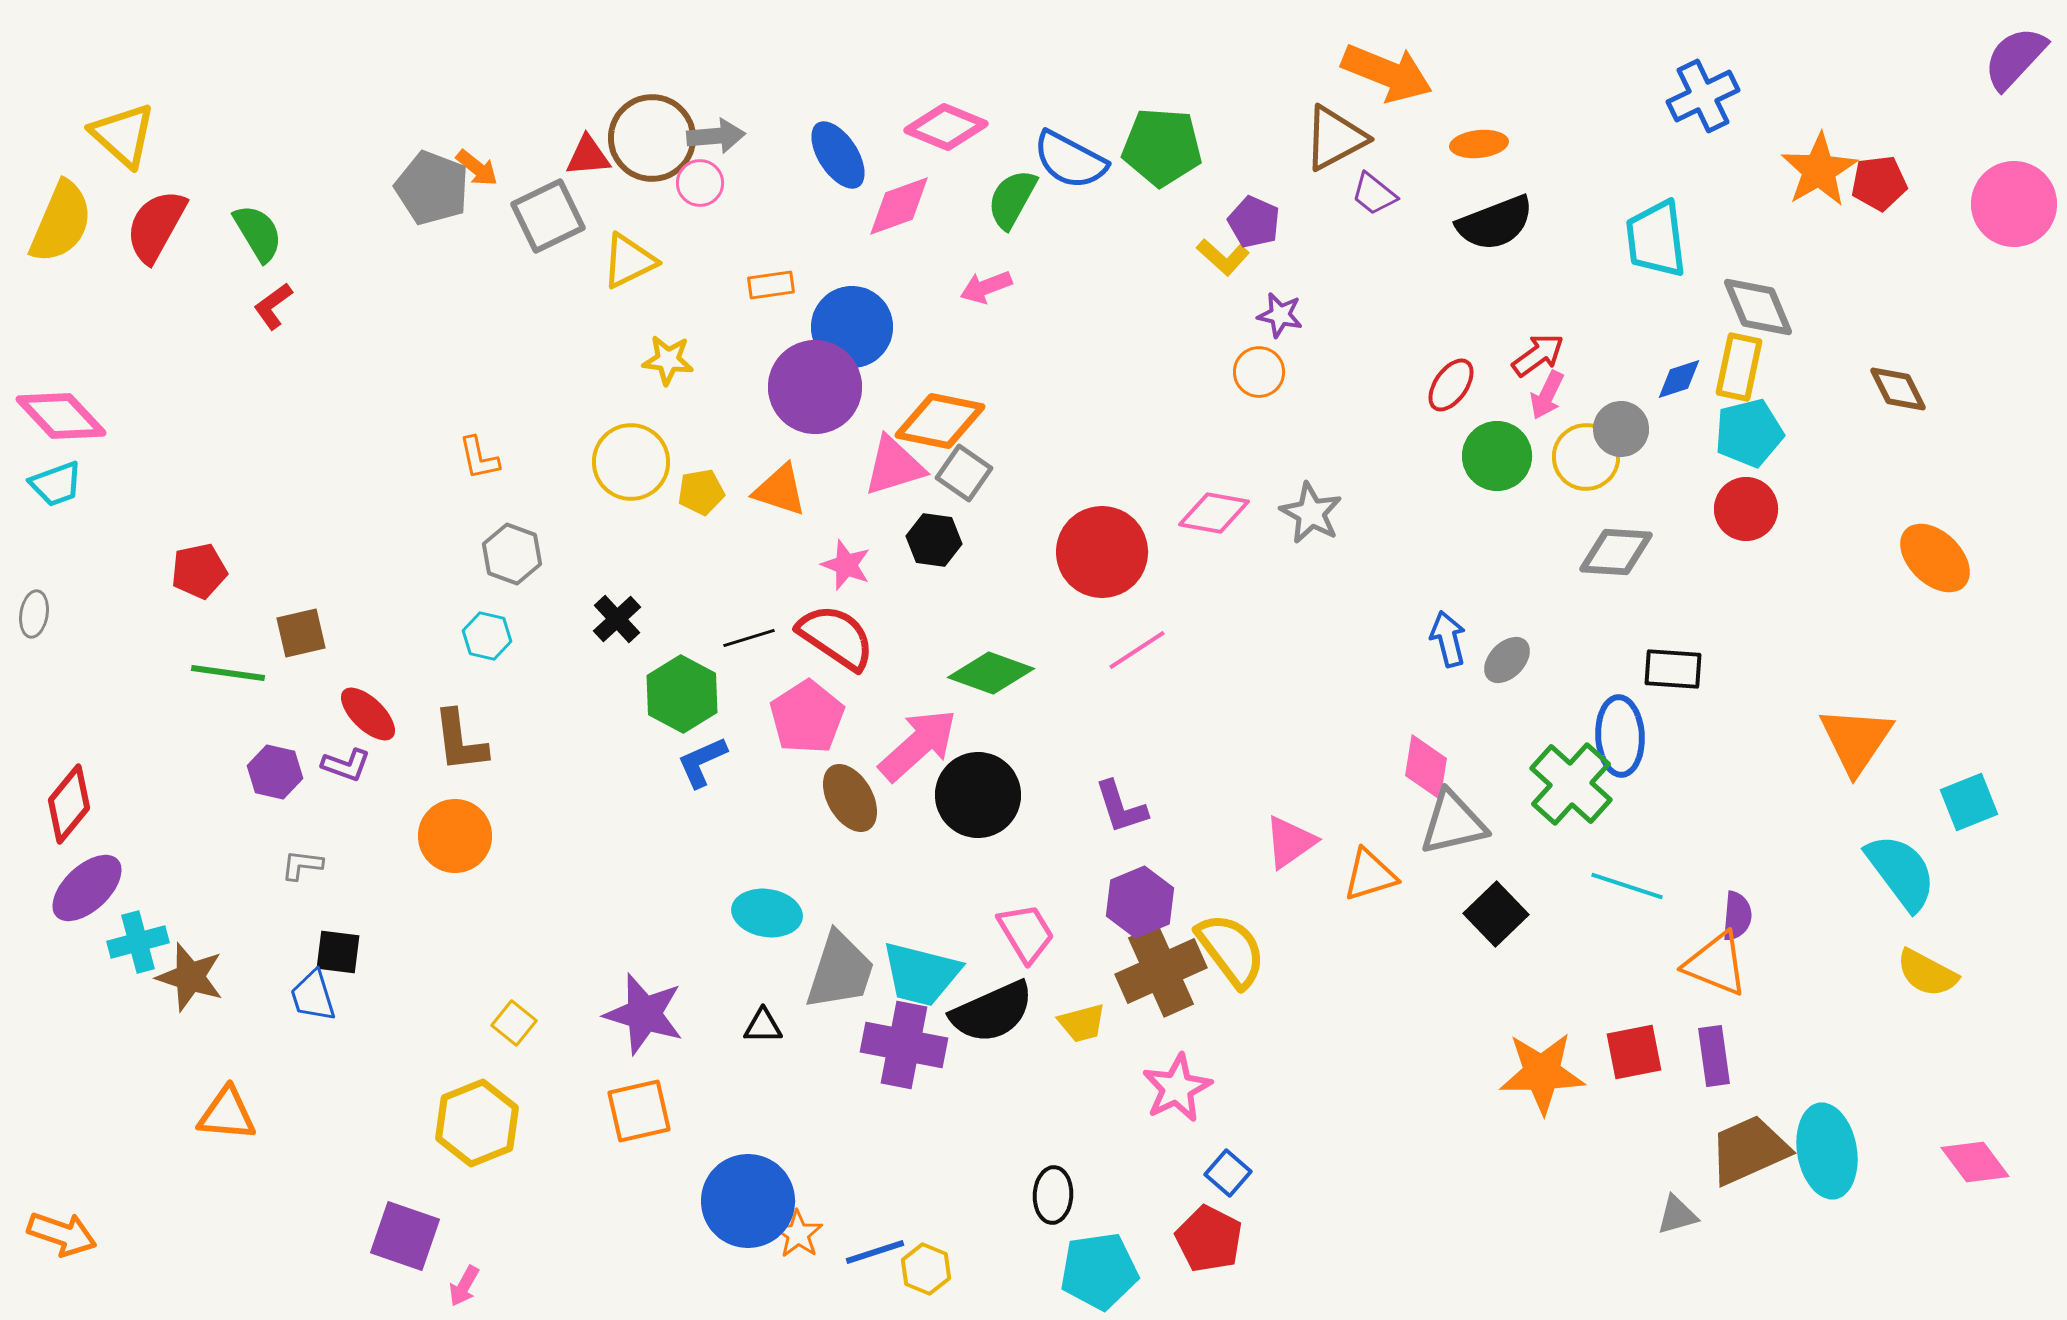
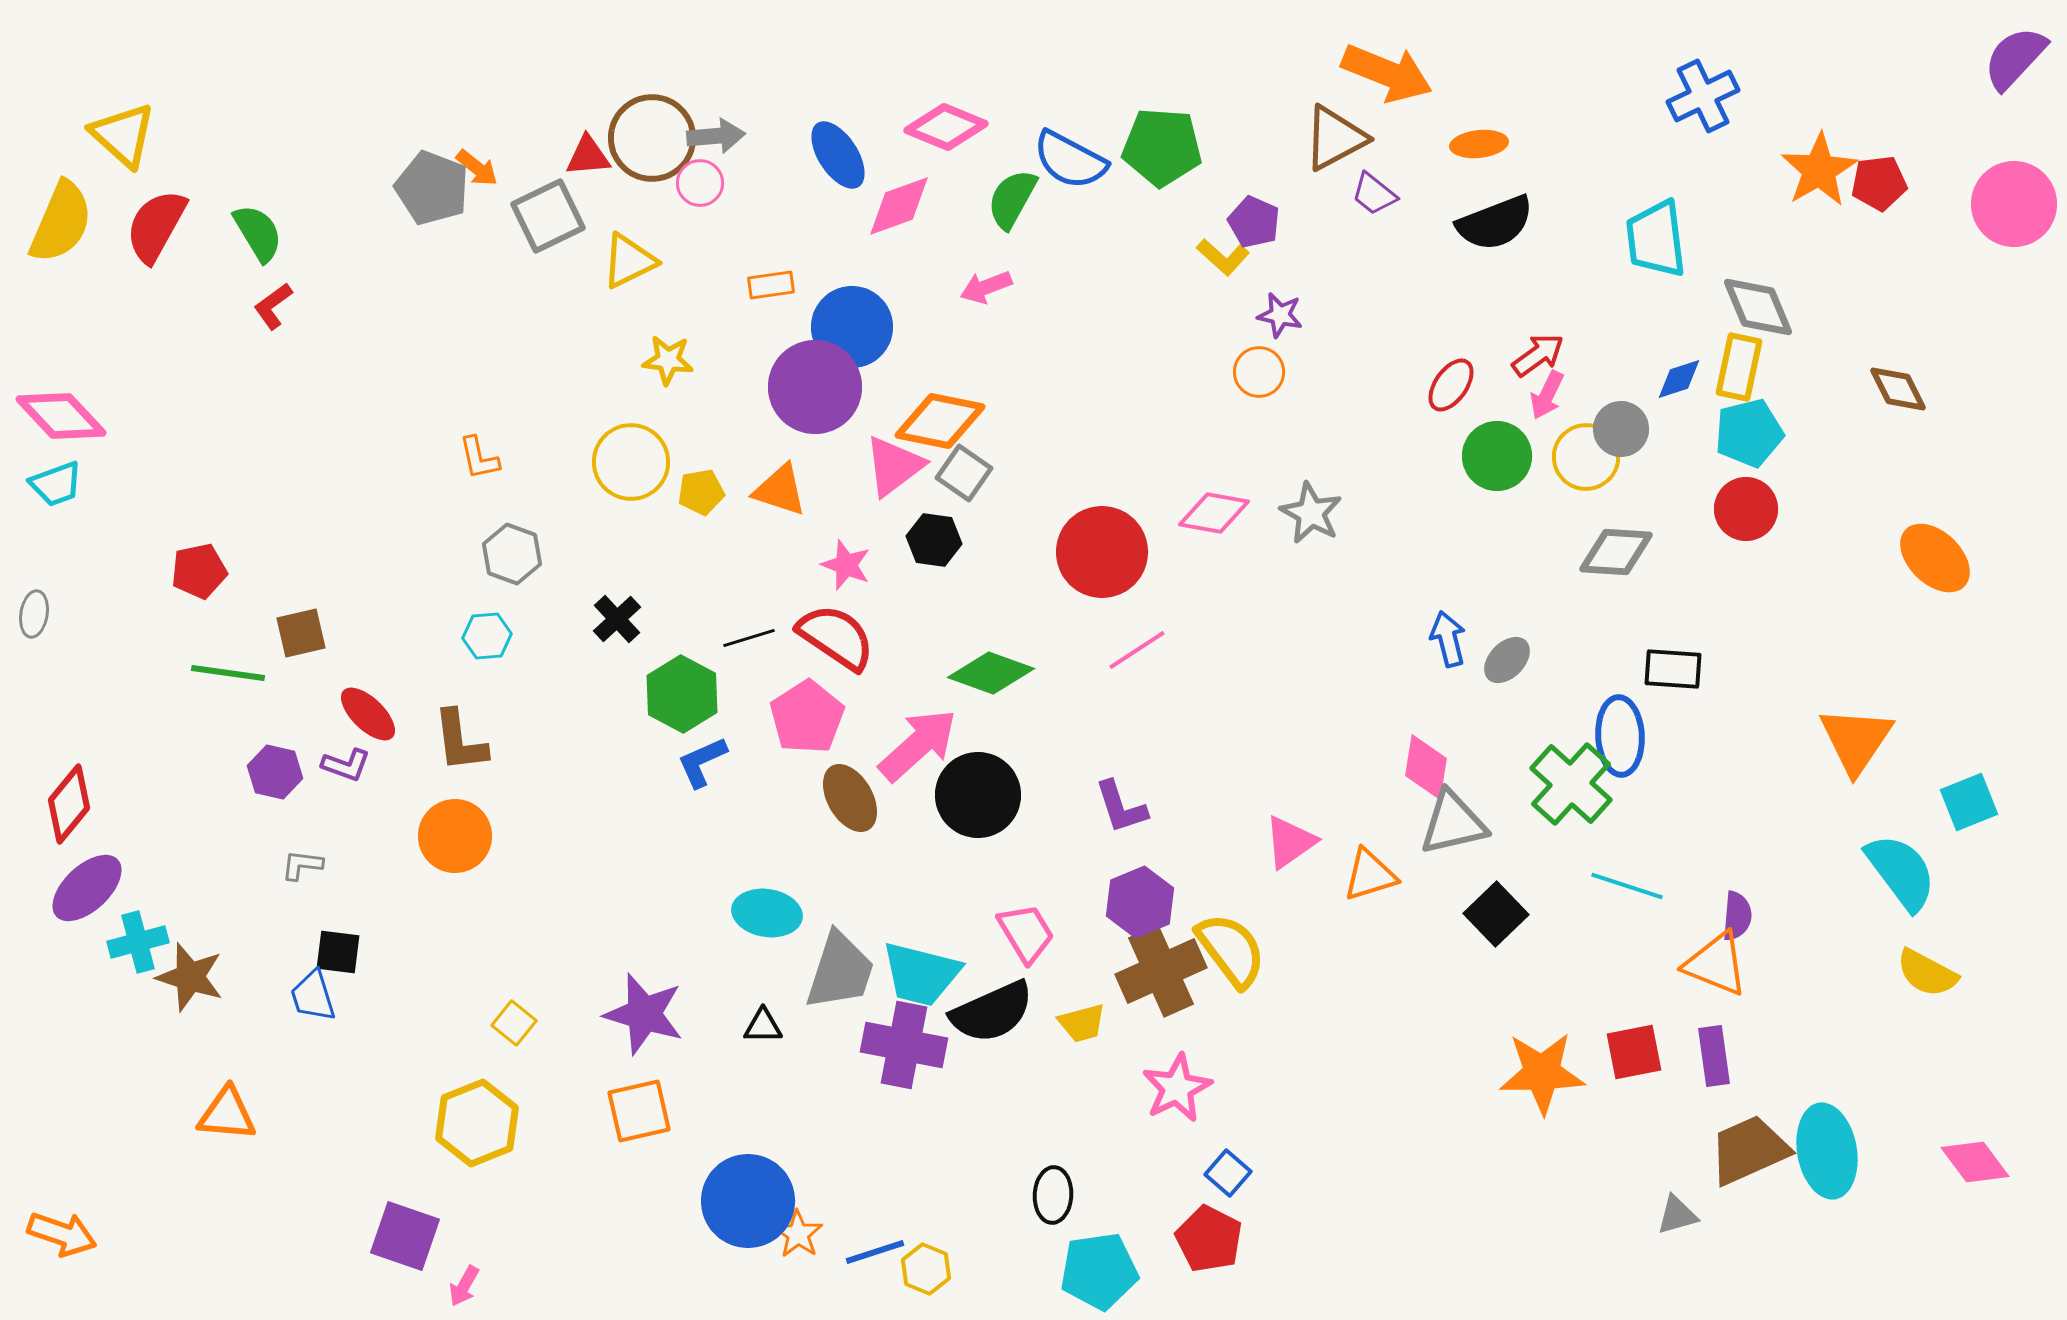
pink triangle at (894, 466): rotated 20 degrees counterclockwise
cyan hexagon at (487, 636): rotated 18 degrees counterclockwise
